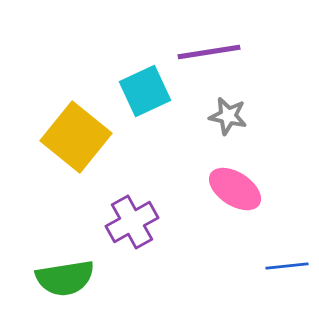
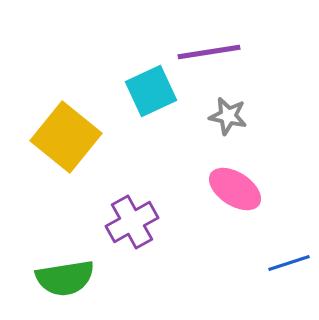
cyan square: moved 6 px right
yellow square: moved 10 px left
blue line: moved 2 px right, 3 px up; rotated 12 degrees counterclockwise
